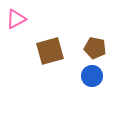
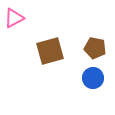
pink triangle: moved 2 px left, 1 px up
blue circle: moved 1 px right, 2 px down
